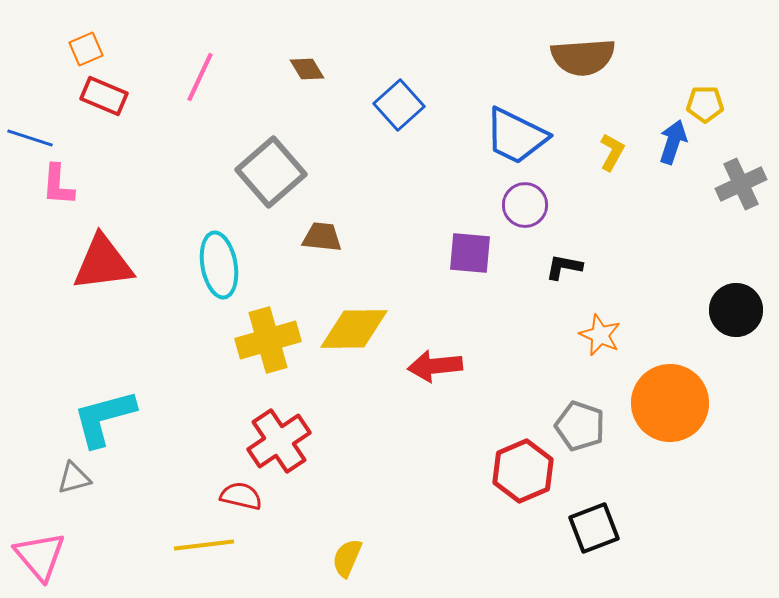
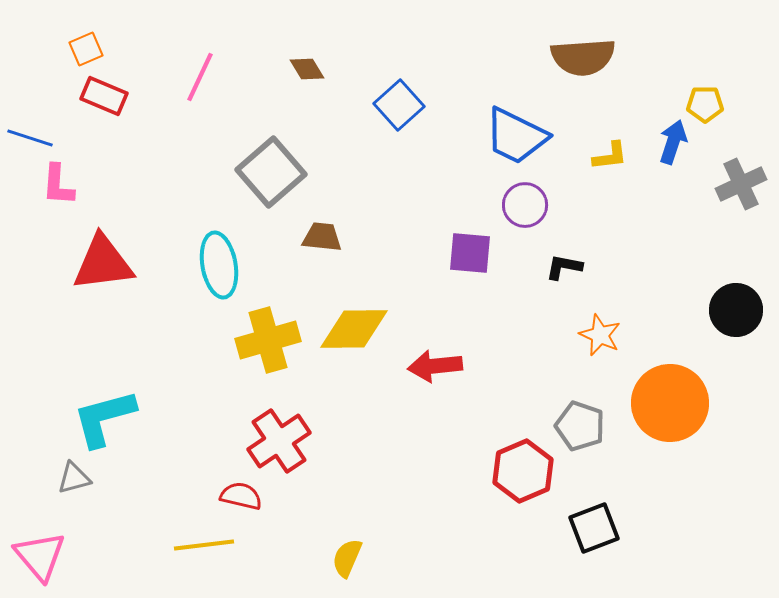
yellow L-shape: moved 2 px left, 4 px down; rotated 54 degrees clockwise
